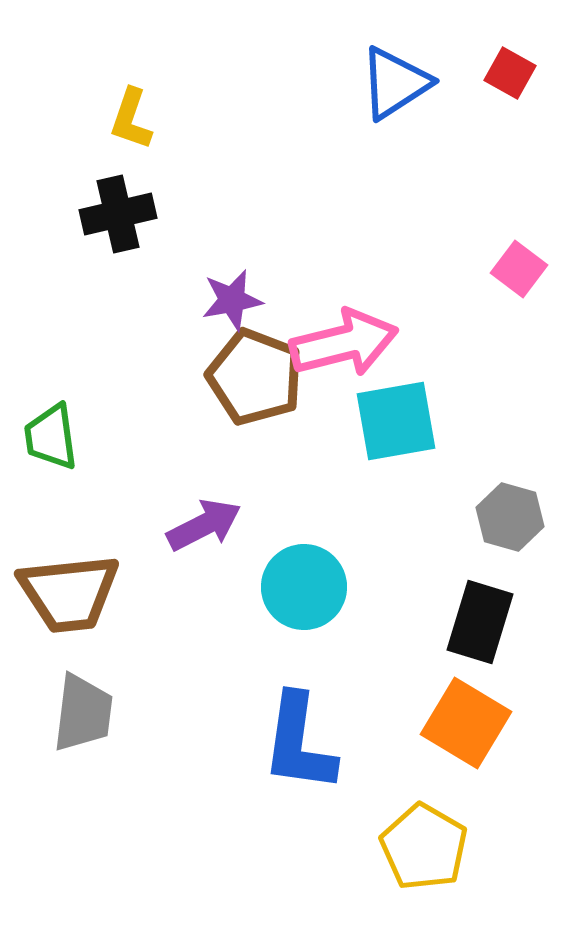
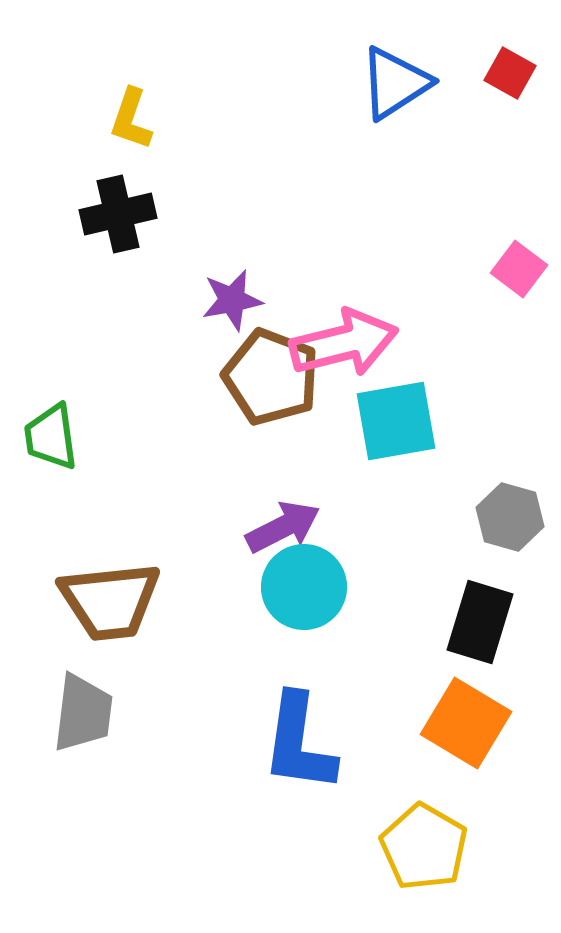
brown pentagon: moved 16 px right
purple arrow: moved 79 px right, 2 px down
brown trapezoid: moved 41 px right, 8 px down
